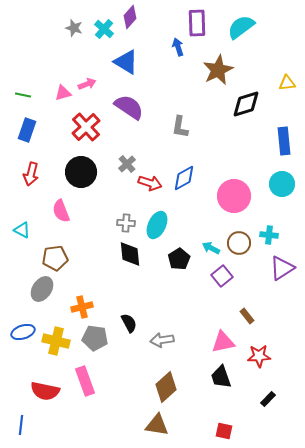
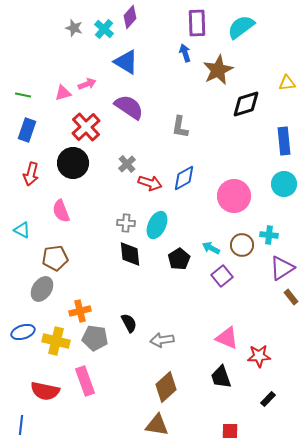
blue arrow at (178, 47): moved 7 px right, 6 px down
black circle at (81, 172): moved 8 px left, 9 px up
cyan circle at (282, 184): moved 2 px right
brown circle at (239, 243): moved 3 px right, 2 px down
orange cross at (82, 307): moved 2 px left, 4 px down
brown rectangle at (247, 316): moved 44 px right, 19 px up
pink triangle at (223, 342): moved 4 px right, 4 px up; rotated 35 degrees clockwise
red square at (224, 431): moved 6 px right; rotated 12 degrees counterclockwise
